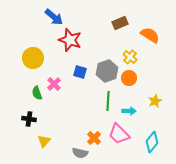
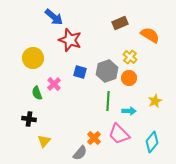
gray semicircle: rotated 63 degrees counterclockwise
